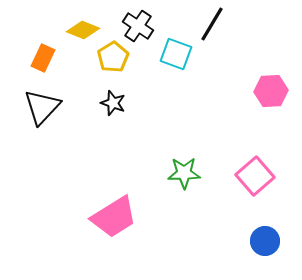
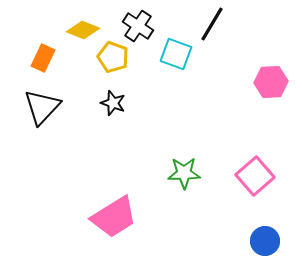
yellow pentagon: rotated 20 degrees counterclockwise
pink hexagon: moved 9 px up
